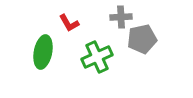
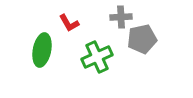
green ellipse: moved 1 px left, 2 px up
